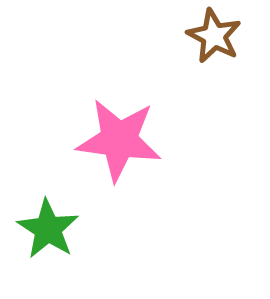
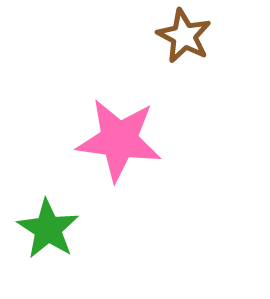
brown star: moved 30 px left
